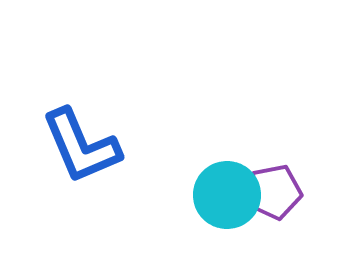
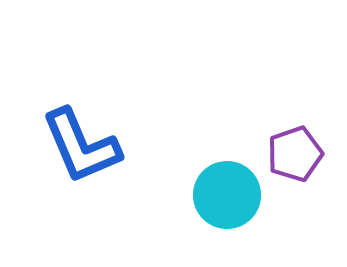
purple pentagon: moved 21 px right, 38 px up; rotated 8 degrees counterclockwise
